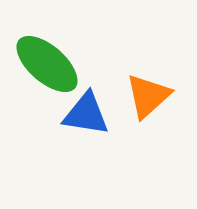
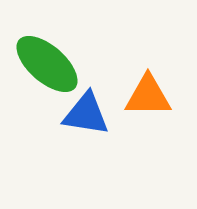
orange triangle: rotated 42 degrees clockwise
